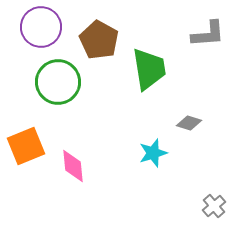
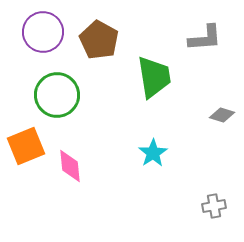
purple circle: moved 2 px right, 5 px down
gray L-shape: moved 3 px left, 4 px down
green trapezoid: moved 5 px right, 8 px down
green circle: moved 1 px left, 13 px down
gray diamond: moved 33 px right, 8 px up
cyan star: rotated 16 degrees counterclockwise
pink diamond: moved 3 px left
gray cross: rotated 30 degrees clockwise
